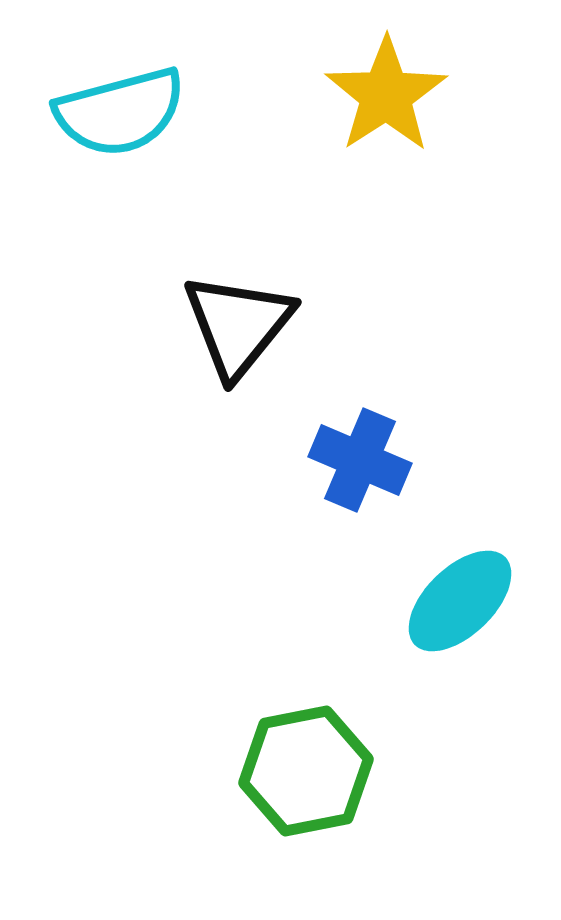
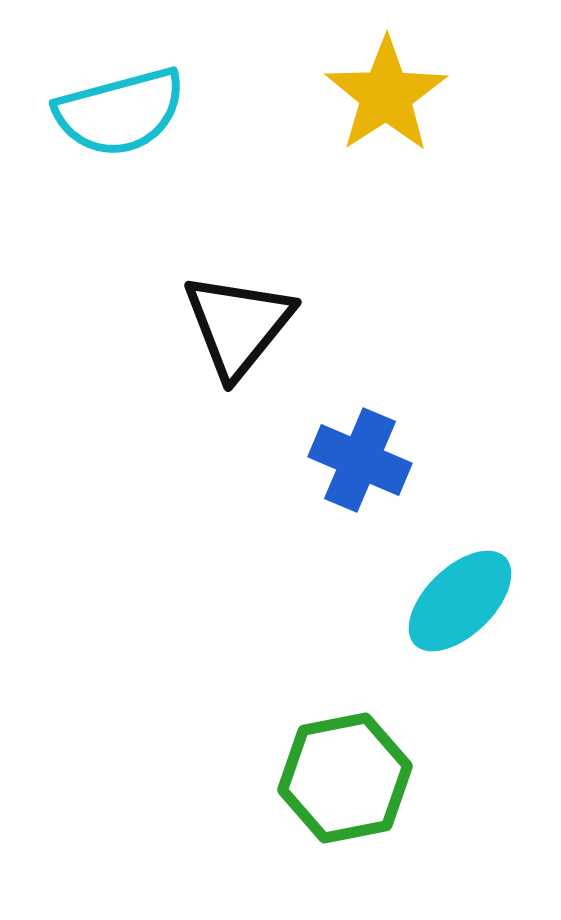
green hexagon: moved 39 px right, 7 px down
